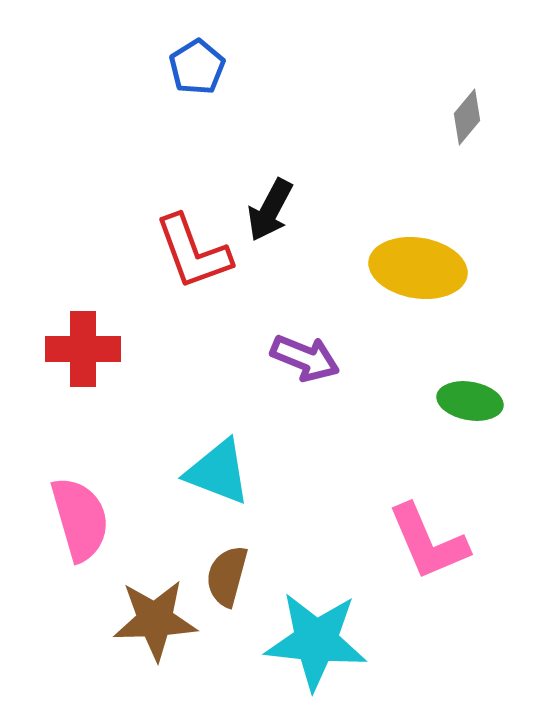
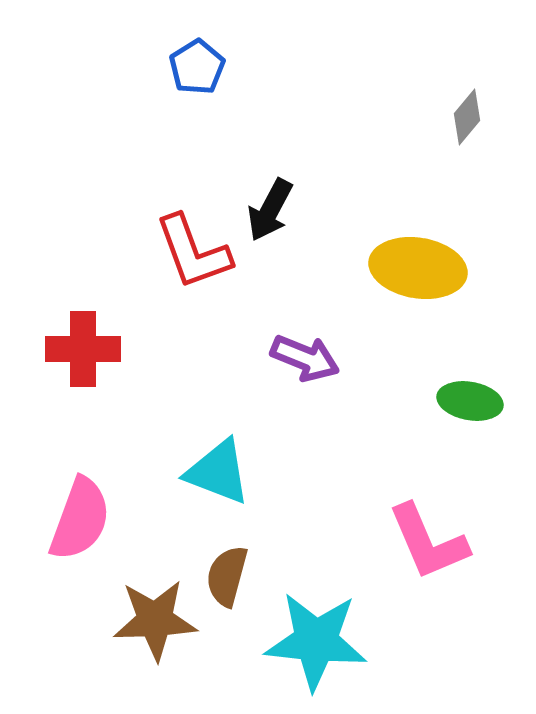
pink semicircle: rotated 36 degrees clockwise
